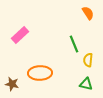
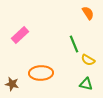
yellow semicircle: rotated 64 degrees counterclockwise
orange ellipse: moved 1 px right
